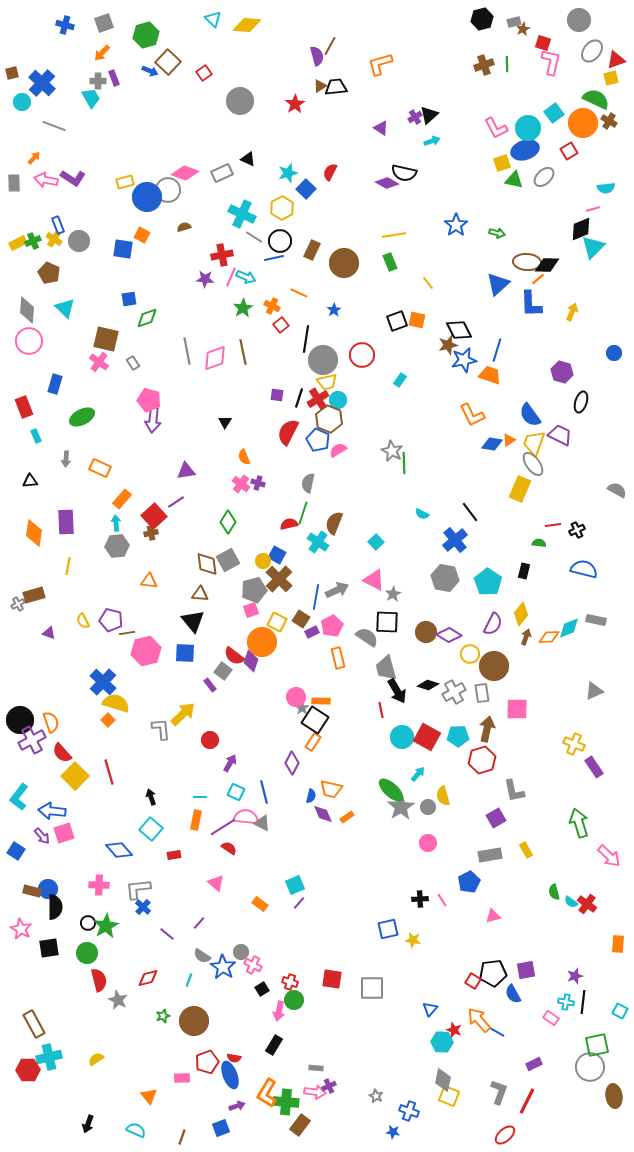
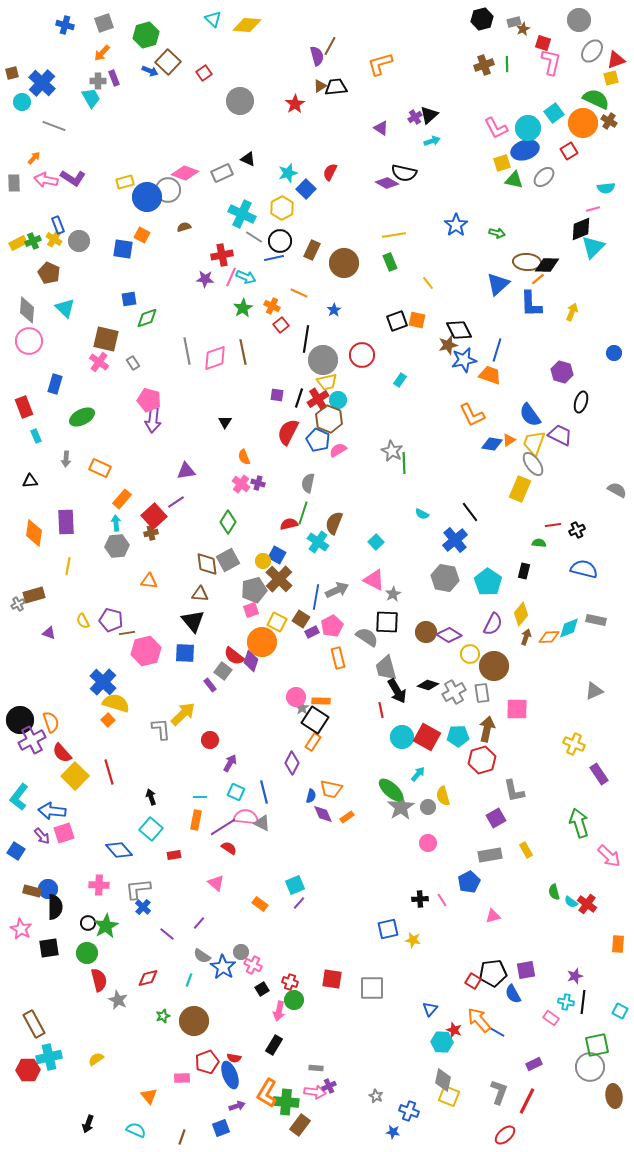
purple rectangle at (594, 767): moved 5 px right, 7 px down
